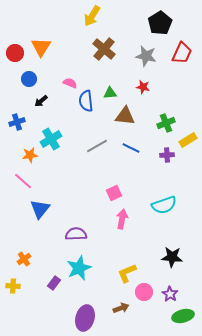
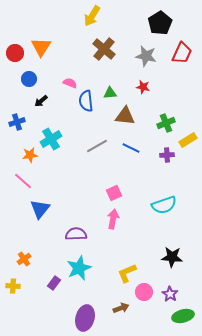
pink arrow: moved 9 px left
